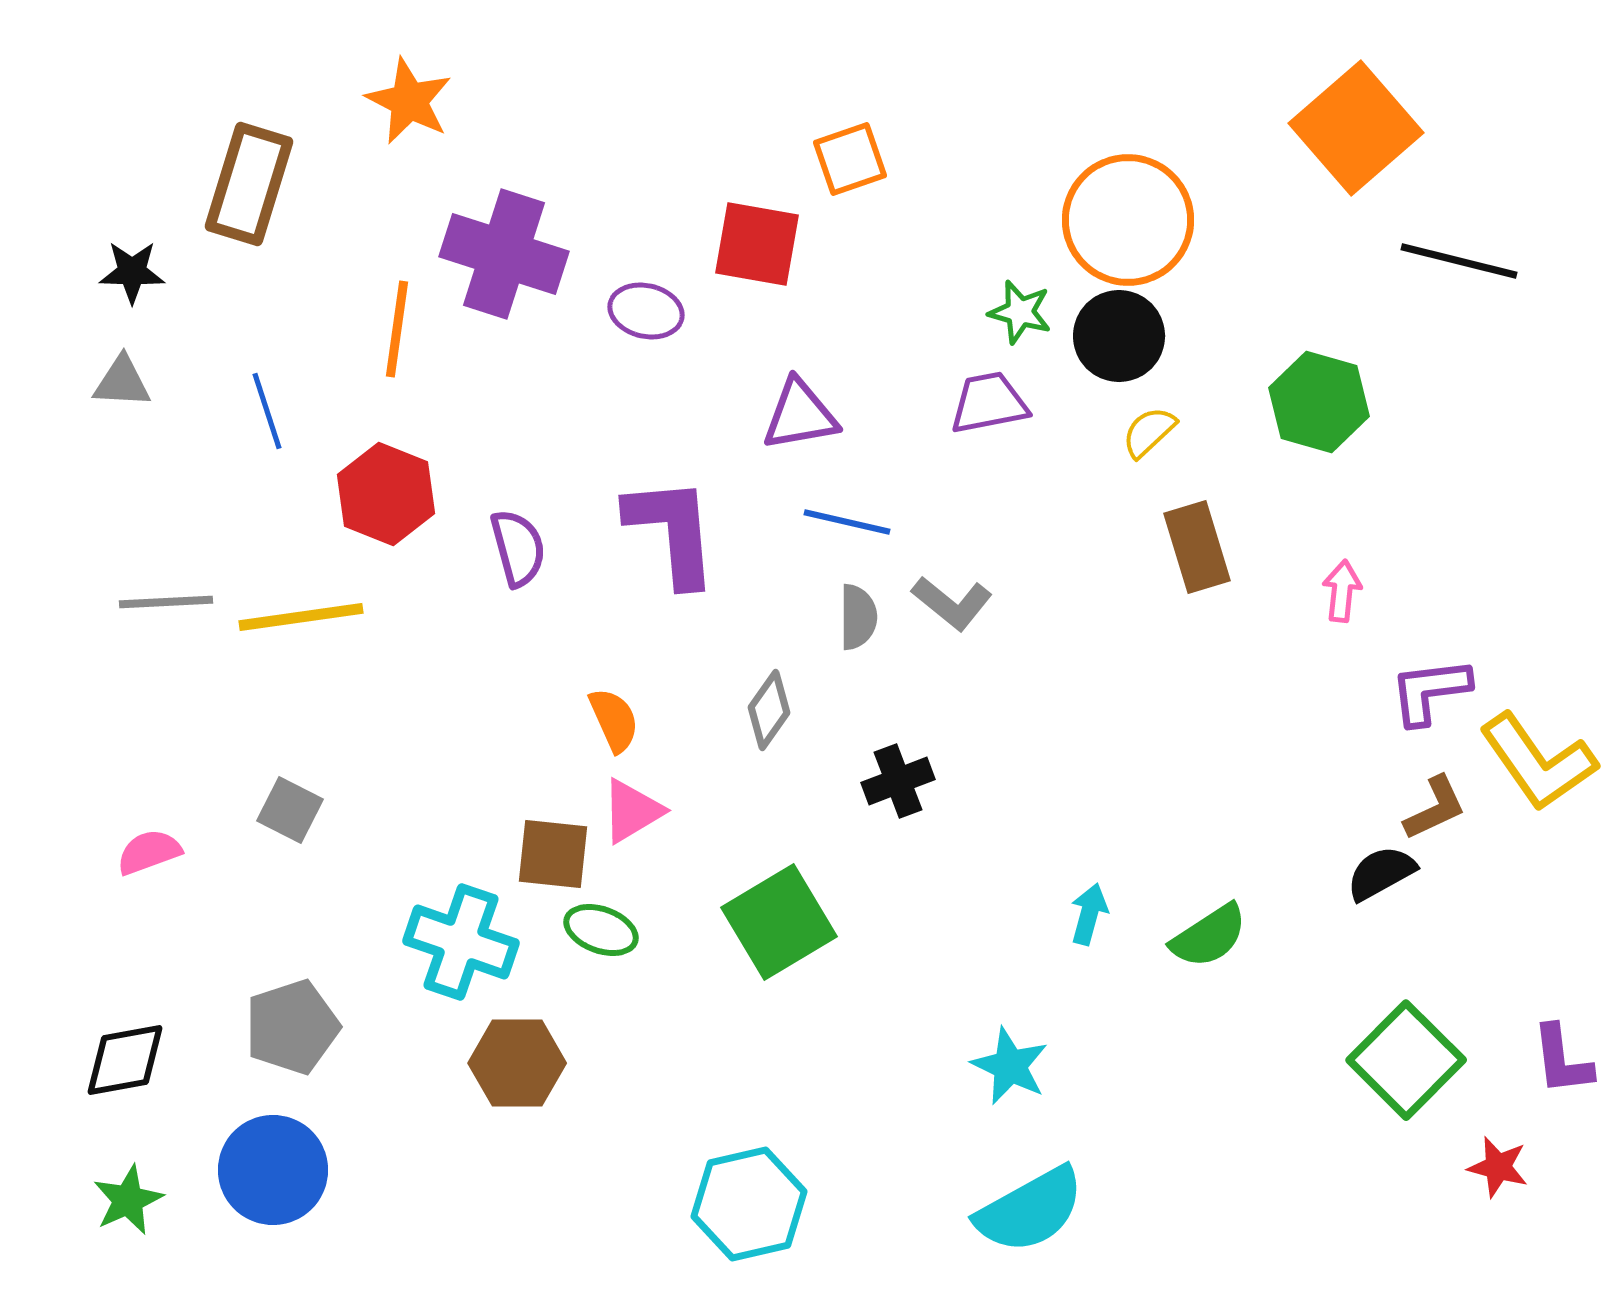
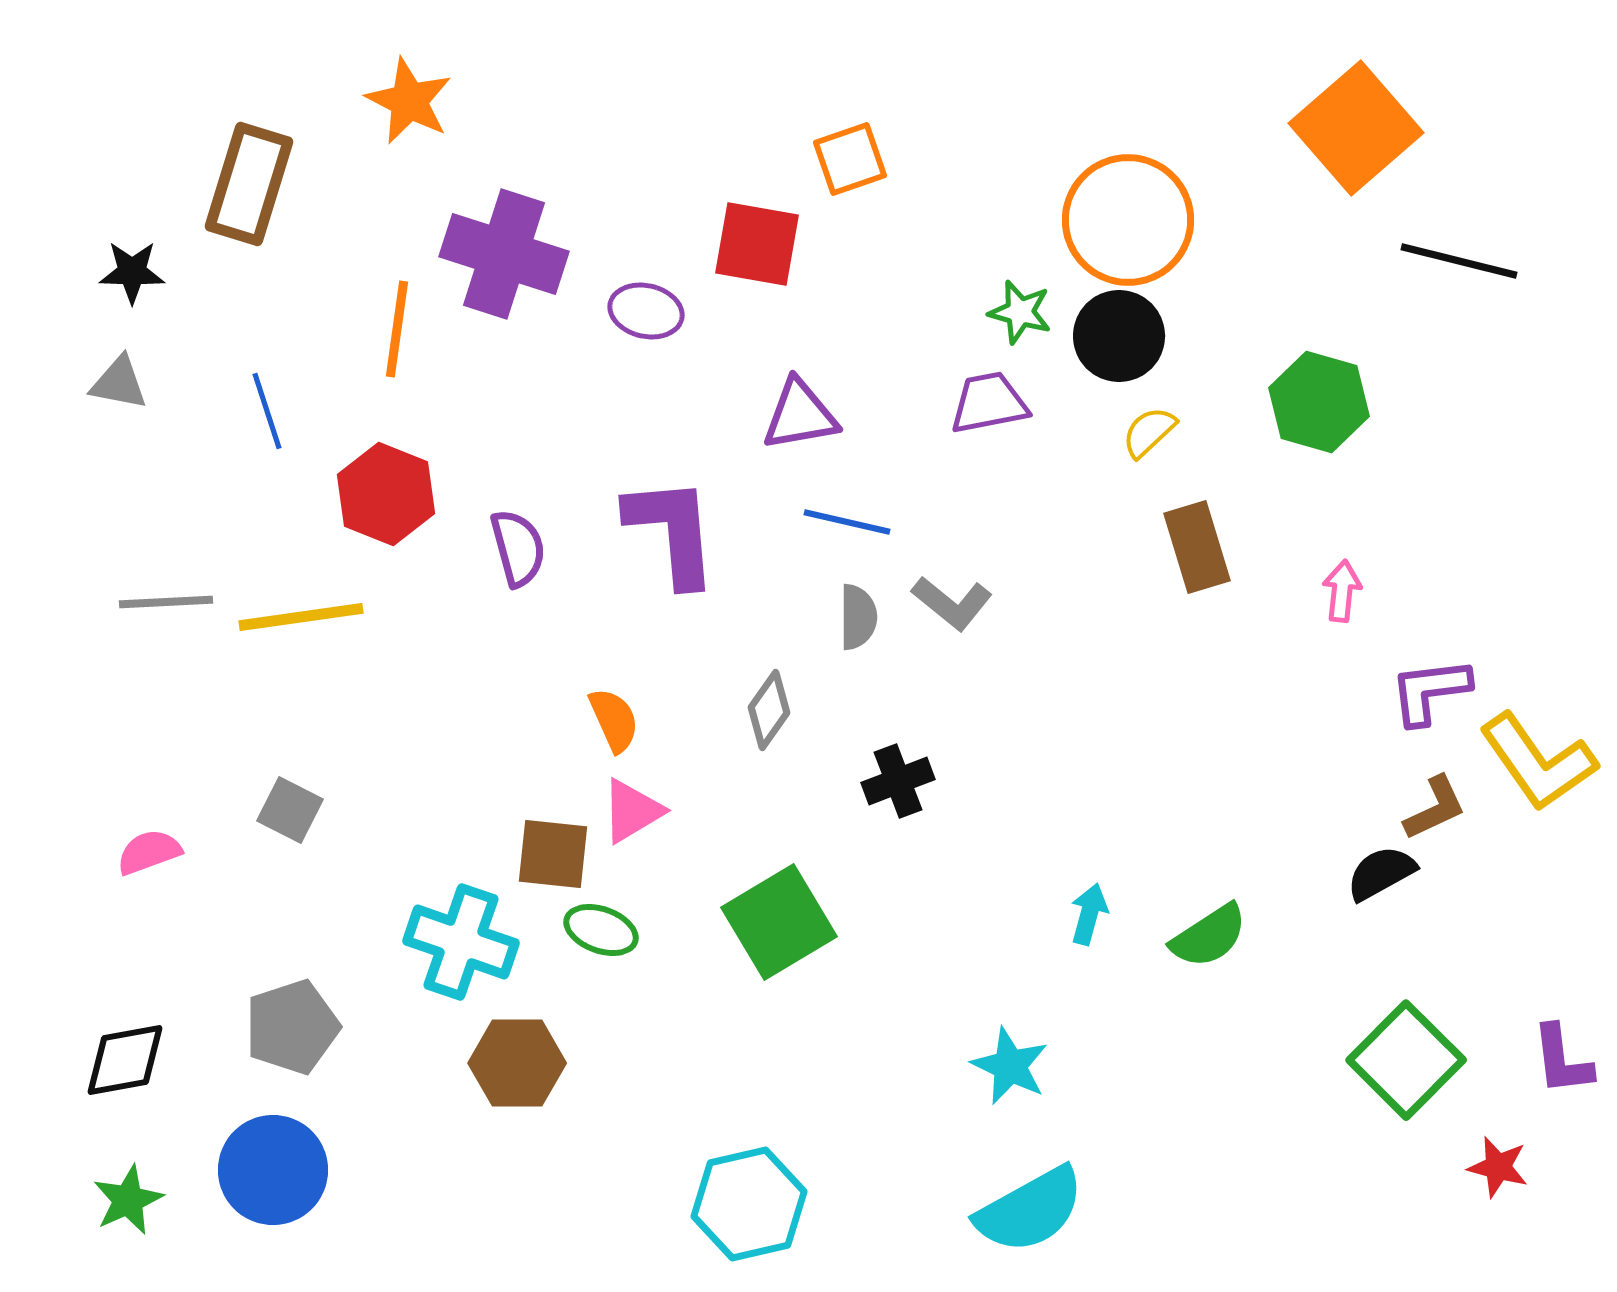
gray triangle at (122, 382): moved 3 px left, 1 px down; rotated 8 degrees clockwise
